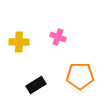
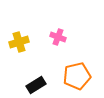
yellow cross: rotated 18 degrees counterclockwise
orange pentagon: moved 3 px left; rotated 12 degrees counterclockwise
